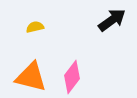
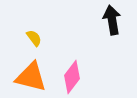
black arrow: rotated 64 degrees counterclockwise
yellow semicircle: moved 1 px left, 11 px down; rotated 66 degrees clockwise
